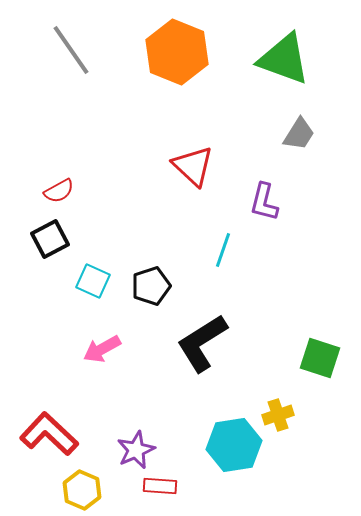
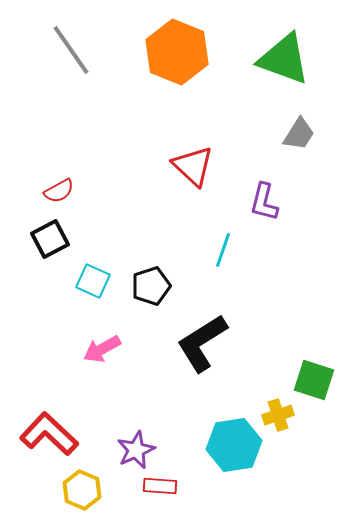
green square: moved 6 px left, 22 px down
